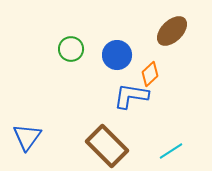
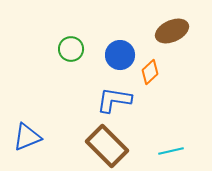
brown ellipse: rotated 20 degrees clockwise
blue circle: moved 3 px right
orange diamond: moved 2 px up
blue L-shape: moved 17 px left, 4 px down
blue triangle: rotated 32 degrees clockwise
cyan line: rotated 20 degrees clockwise
